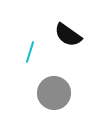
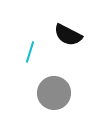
black semicircle: rotated 8 degrees counterclockwise
